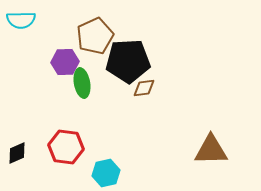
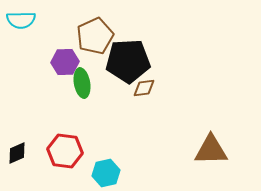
red hexagon: moved 1 px left, 4 px down
